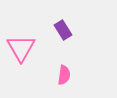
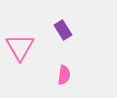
pink triangle: moved 1 px left, 1 px up
